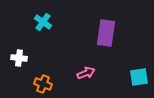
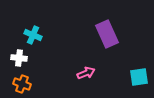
cyan cross: moved 10 px left, 13 px down; rotated 12 degrees counterclockwise
purple rectangle: moved 1 px right, 1 px down; rotated 32 degrees counterclockwise
orange cross: moved 21 px left
